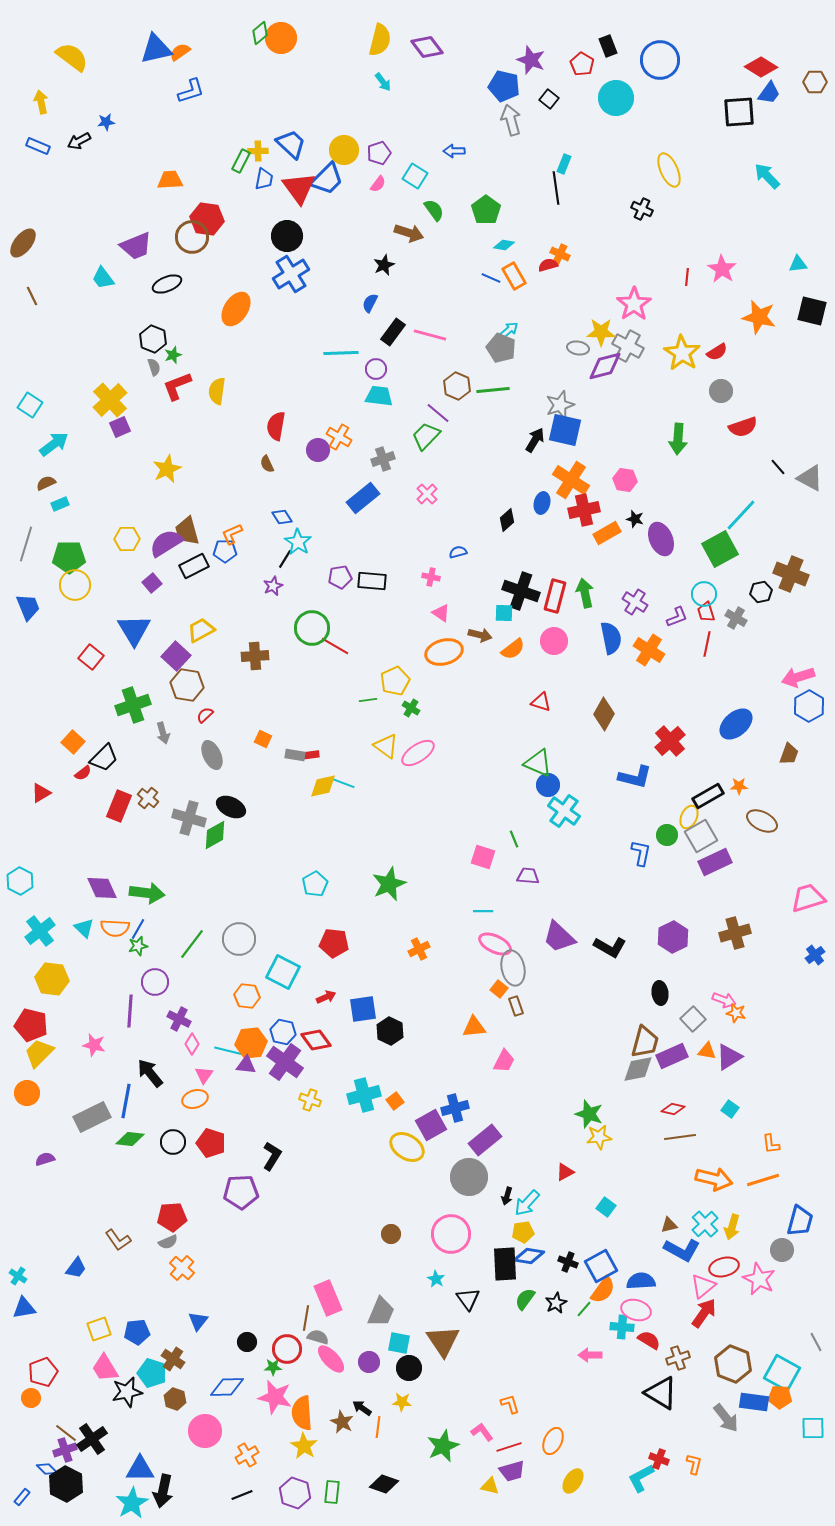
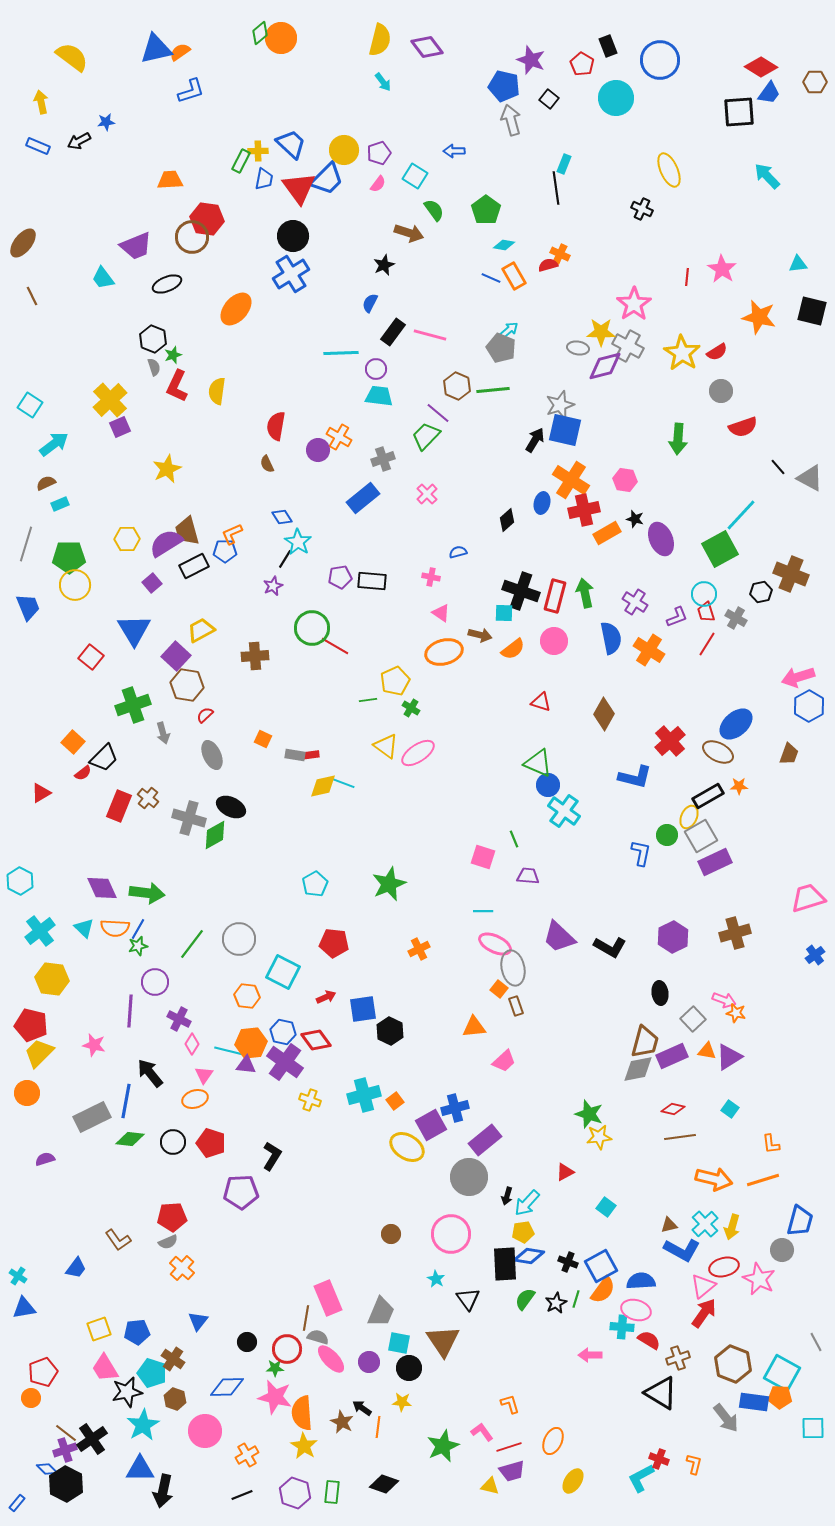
black circle at (287, 236): moved 6 px right
orange ellipse at (236, 309): rotated 8 degrees clockwise
red L-shape at (177, 386): rotated 44 degrees counterclockwise
red line at (707, 644): rotated 20 degrees clockwise
brown ellipse at (762, 821): moved 44 px left, 69 px up
pink trapezoid at (504, 1061): rotated 20 degrees clockwise
green line at (584, 1309): moved 8 px left, 10 px up; rotated 24 degrees counterclockwise
green star at (273, 1367): moved 2 px right, 1 px down
blue rectangle at (22, 1497): moved 5 px left, 6 px down
cyan star at (132, 1503): moved 11 px right, 78 px up
